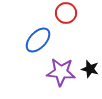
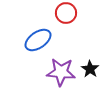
blue ellipse: rotated 12 degrees clockwise
black star: rotated 18 degrees clockwise
